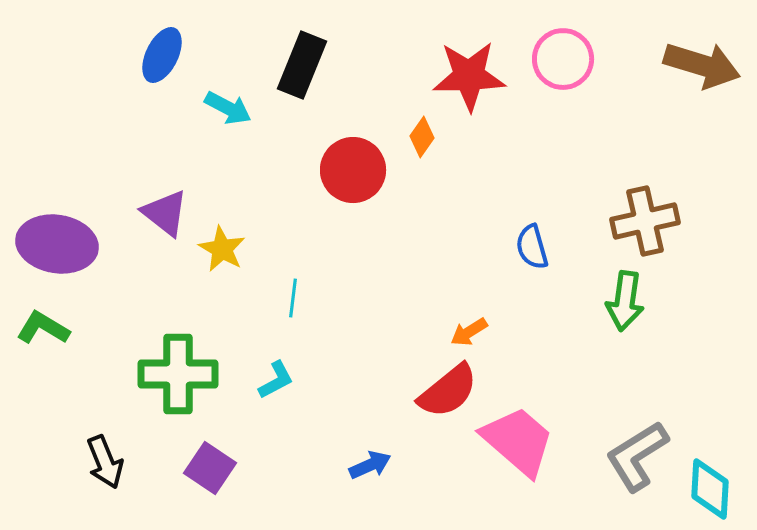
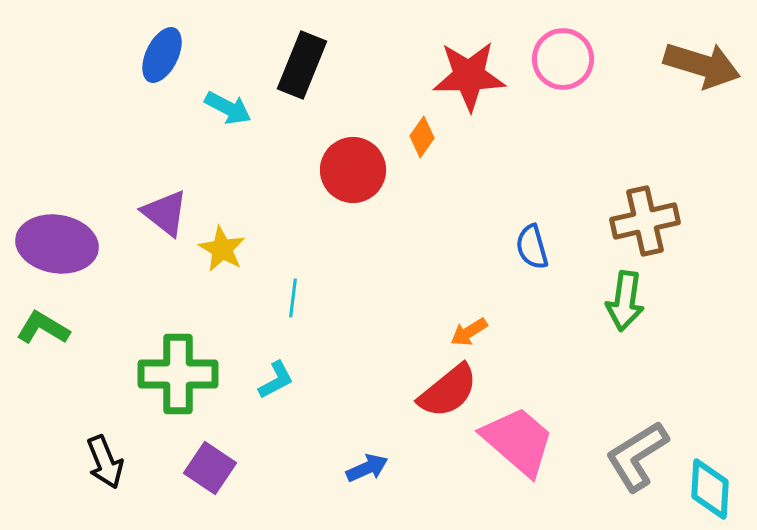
blue arrow: moved 3 px left, 3 px down
